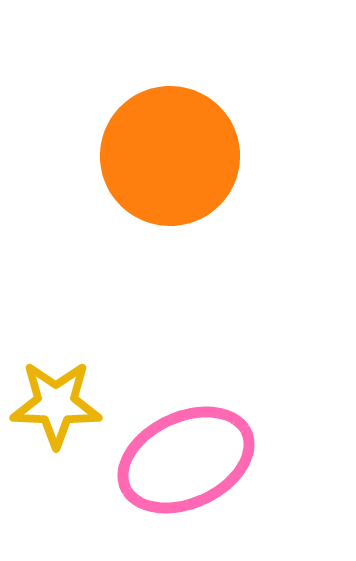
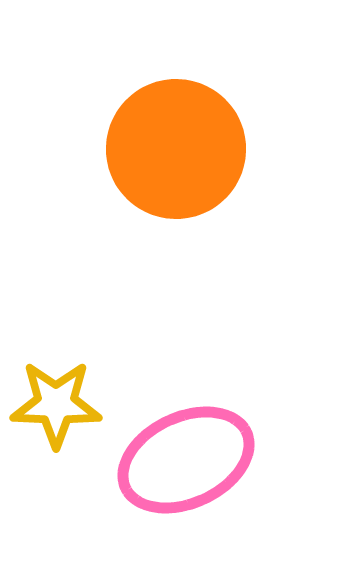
orange circle: moved 6 px right, 7 px up
